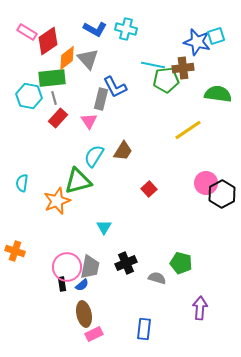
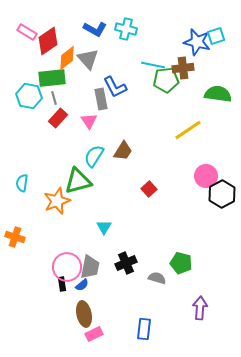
gray rectangle at (101, 99): rotated 25 degrees counterclockwise
pink circle at (206, 183): moved 7 px up
orange cross at (15, 251): moved 14 px up
